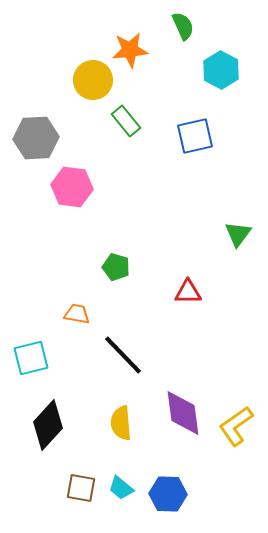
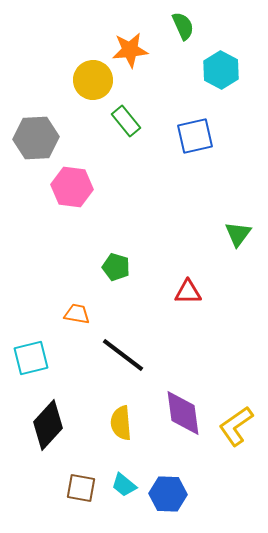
black line: rotated 9 degrees counterclockwise
cyan trapezoid: moved 3 px right, 3 px up
